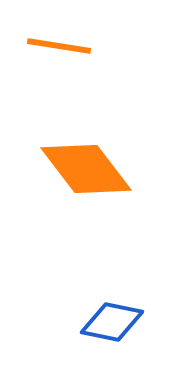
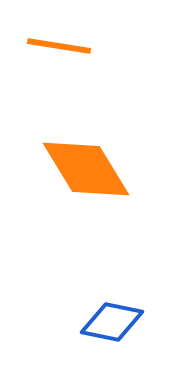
orange diamond: rotated 6 degrees clockwise
